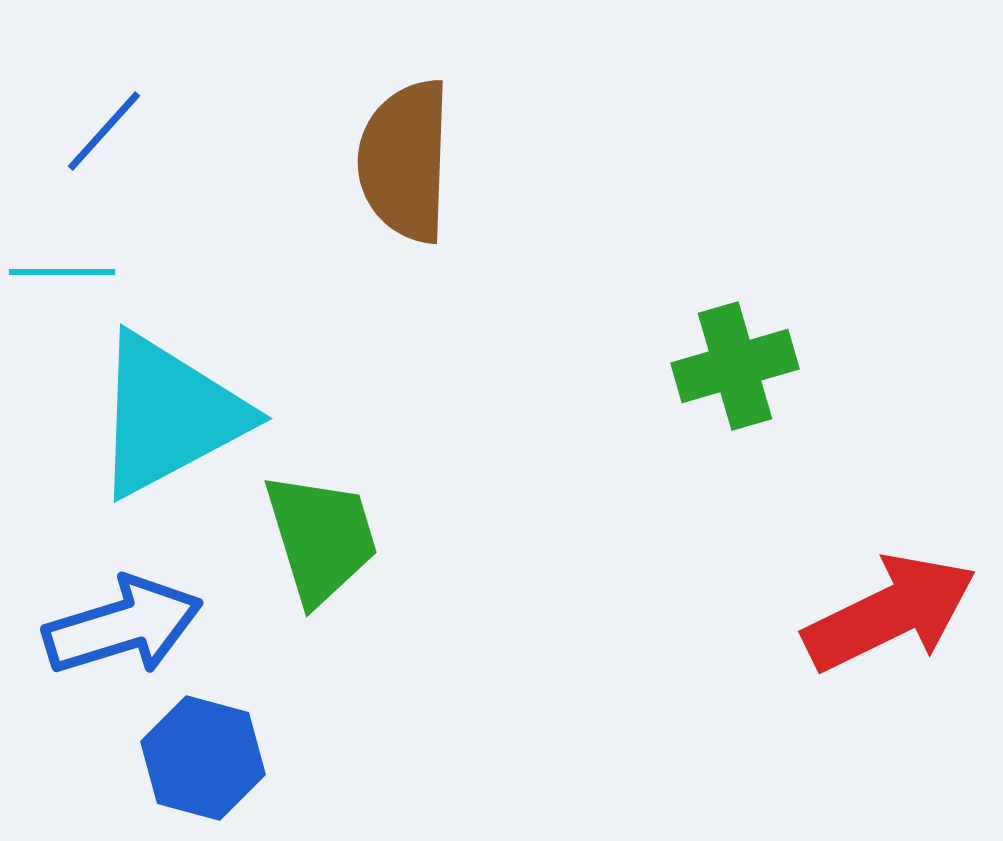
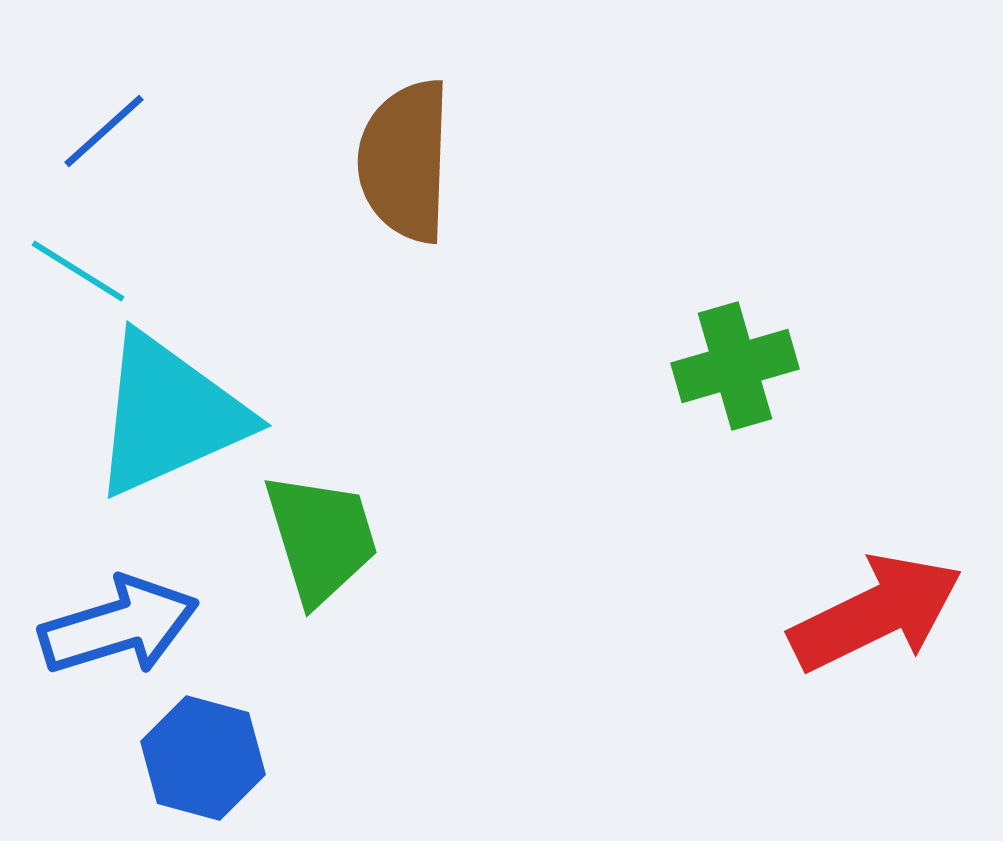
blue line: rotated 6 degrees clockwise
cyan line: moved 16 px right, 1 px up; rotated 32 degrees clockwise
cyan triangle: rotated 4 degrees clockwise
red arrow: moved 14 px left
blue arrow: moved 4 px left
